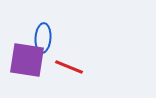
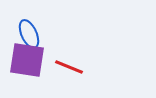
blue ellipse: moved 14 px left, 4 px up; rotated 28 degrees counterclockwise
